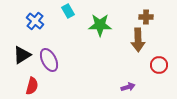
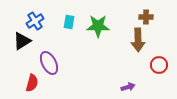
cyan rectangle: moved 1 px right, 11 px down; rotated 40 degrees clockwise
blue cross: rotated 18 degrees clockwise
green star: moved 2 px left, 1 px down
black triangle: moved 14 px up
purple ellipse: moved 3 px down
red semicircle: moved 3 px up
